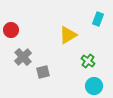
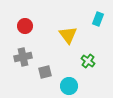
red circle: moved 14 px right, 4 px up
yellow triangle: rotated 36 degrees counterclockwise
gray cross: rotated 30 degrees clockwise
gray square: moved 2 px right
cyan circle: moved 25 px left
